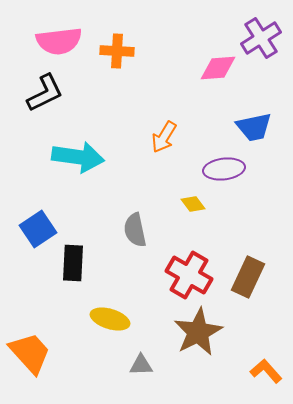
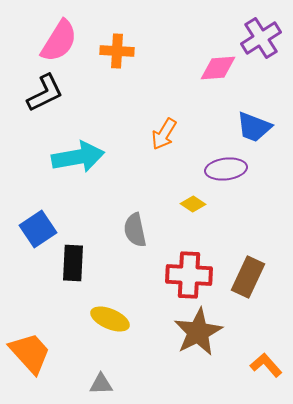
pink semicircle: rotated 51 degrees counterclockwise
blue trapezoid: rotated 33 degrees clockwise
orange arrow: moved 3 px up
cyan arrow: rotated 18 degrees counterclockwise
purple ellipse: moved 2 px right
yellow diamond: rotated 20 degrees counterclockwise
red cross: rotated 27 degrees counterclockwise
yellow ellipse: rotated 6 degrees clockwise
gray triangle: moved 40 px left, 19 px down
orange L-shape: moved 6 px up
